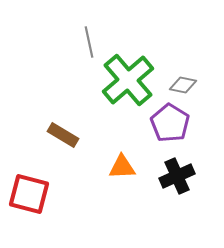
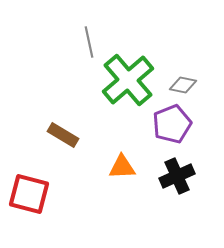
purple pentagon: moved 2 px right, 1 px down; rotated 18 degrees clockwise
